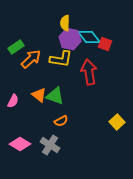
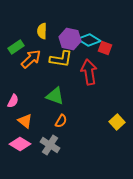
yellow semicircle: moved 23 px left, 8 px down
cyan diamond: moved 3 px down; rotated 20 degrees counterclockwise
red square: moved 4 px down
orange triangle: moved 14 px left, 26 px down
orange semicircle: rotated 32 degrees counterclockwise
